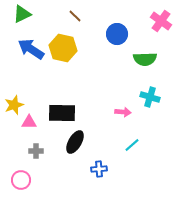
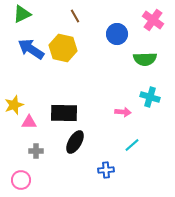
brown line: rotated 16 degrees clockwise
pink cross: moved 8 px left, 1 px up
black rectangle: moved 2 px right
blue cross: moved 7 px right, 1 px down
